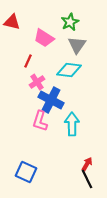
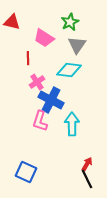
red line: moved 3 px up; rotated 24 degrees counterclockwise
